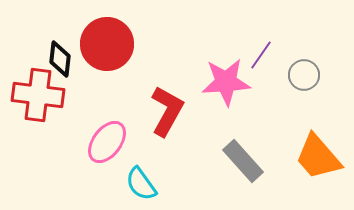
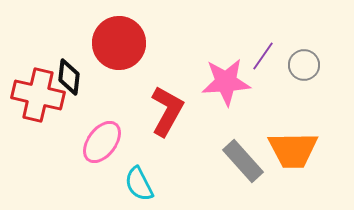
red circle: moved 12 px right, 1 px up
purple line: moved 2 px right, 1 px down
black diamond: moved 9 px right, 18 px down
gray circle: moved 10 px up
red cross: rotated 6 degrees clockwise
pink ellipse: moved 5 px left
orange trapezoid: moved 25 px left, 7 px up; rotated 50 degrees counterclockwise
cyan semicircle: moved 2 px left; rotated 9 degrees clockwise
